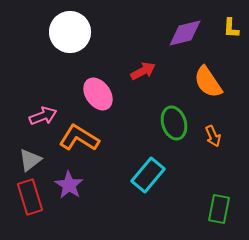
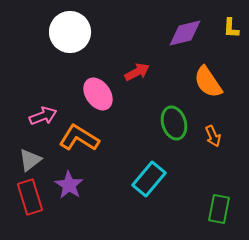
red arrow: moved 6 px left, 1 px down
cyan rectangle: moved 1 px right, 4 px down
